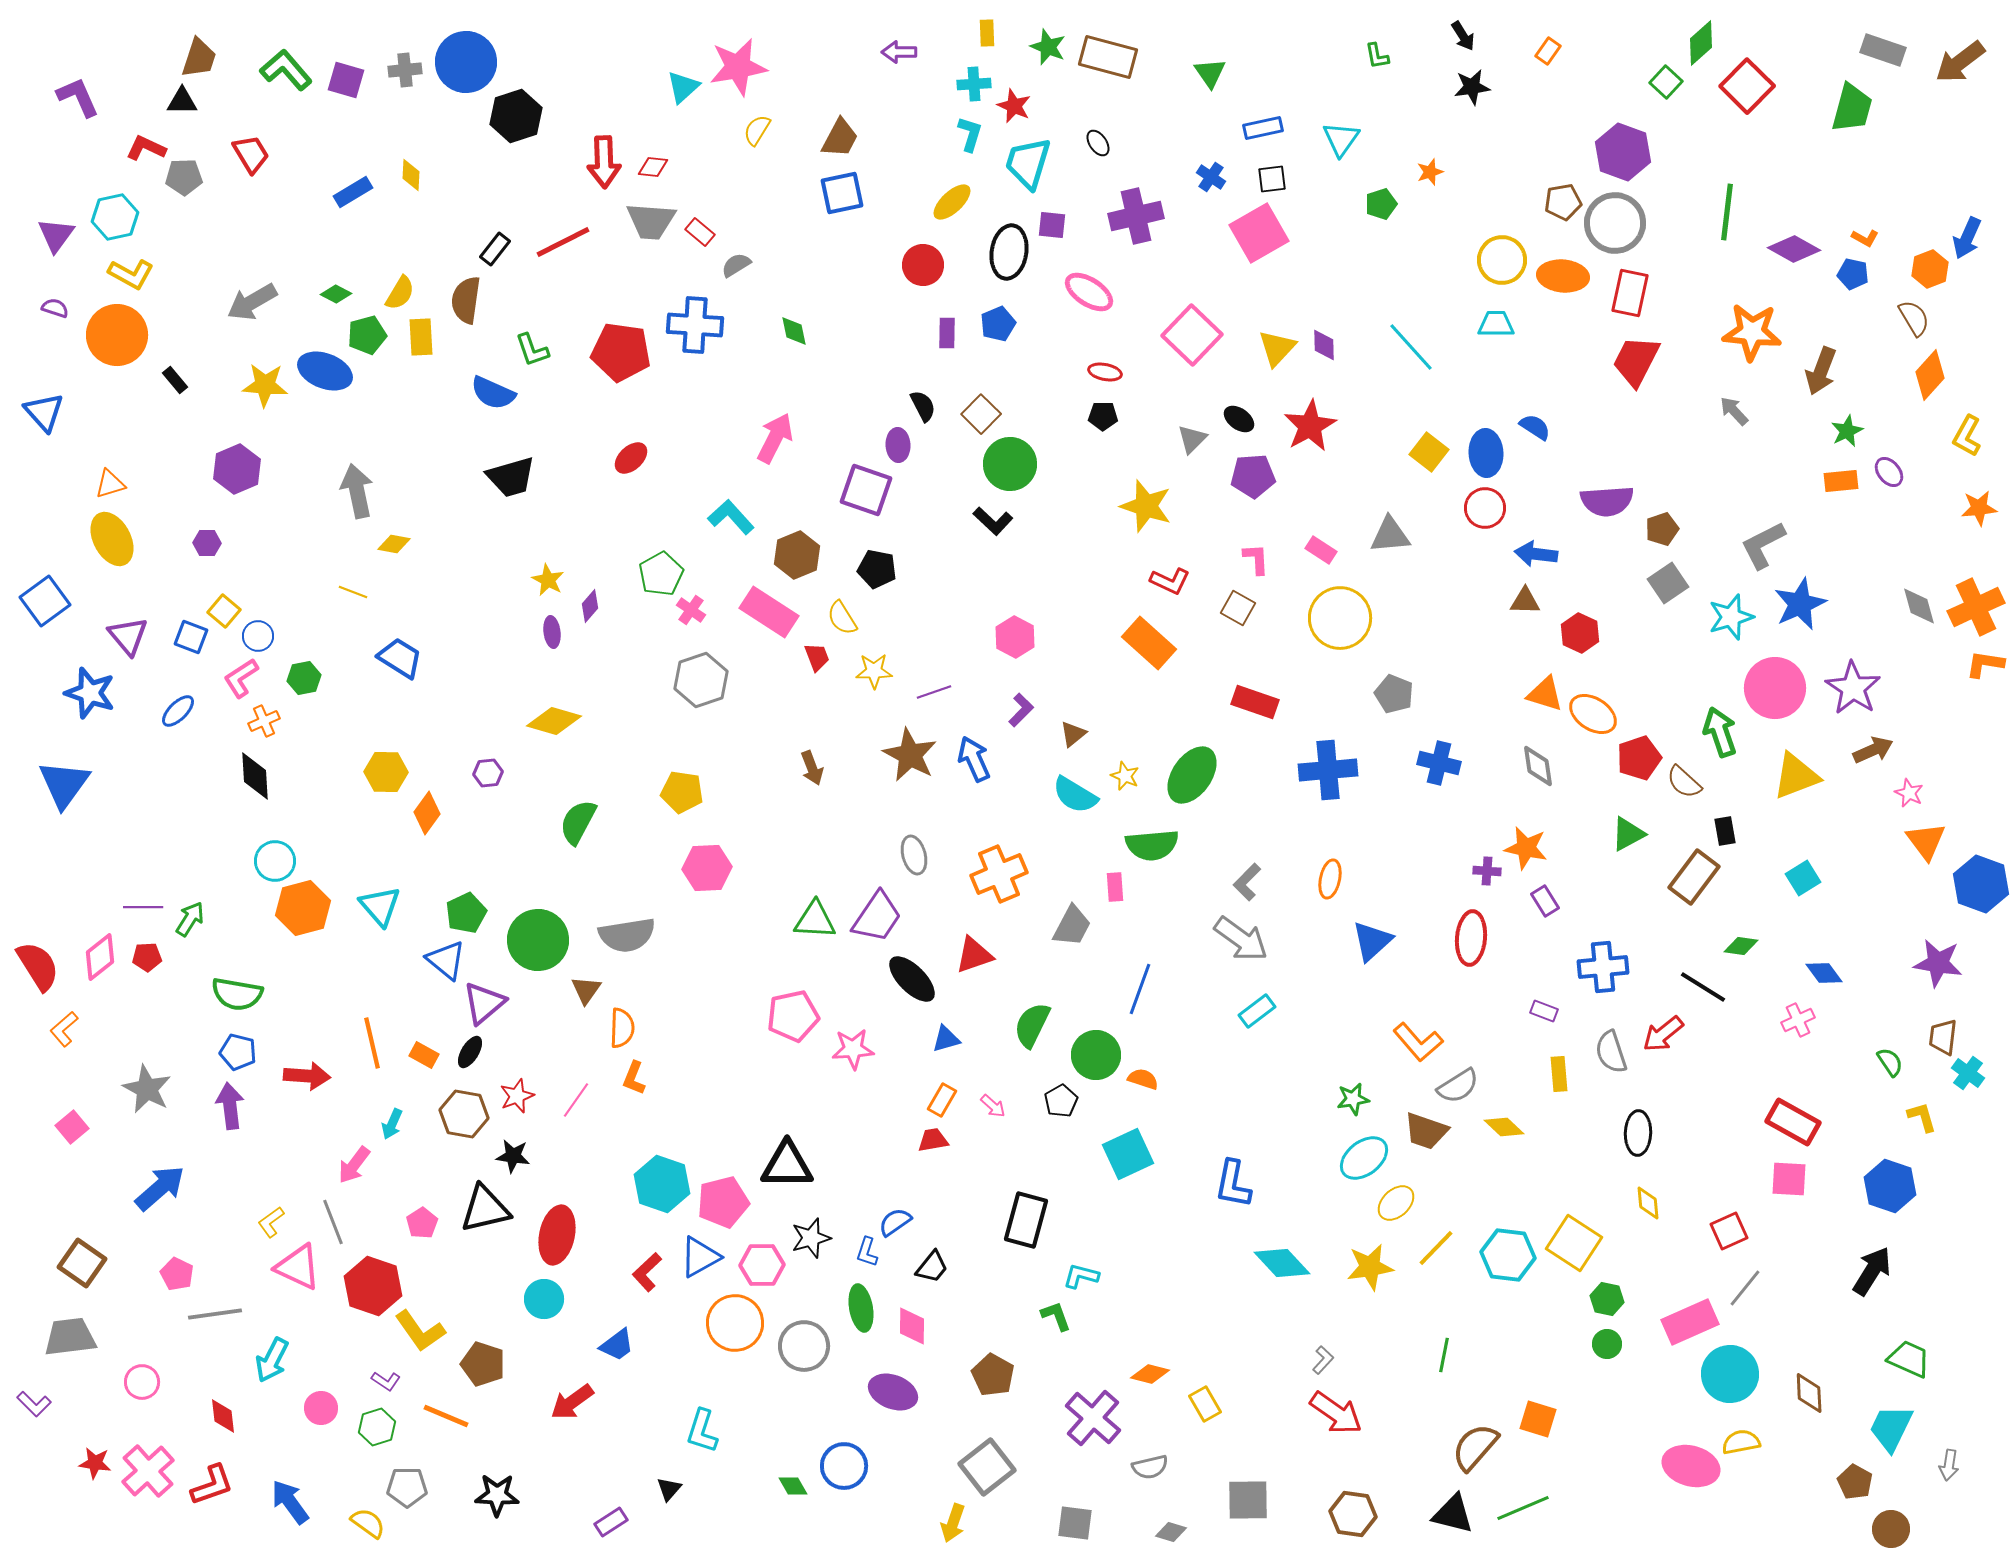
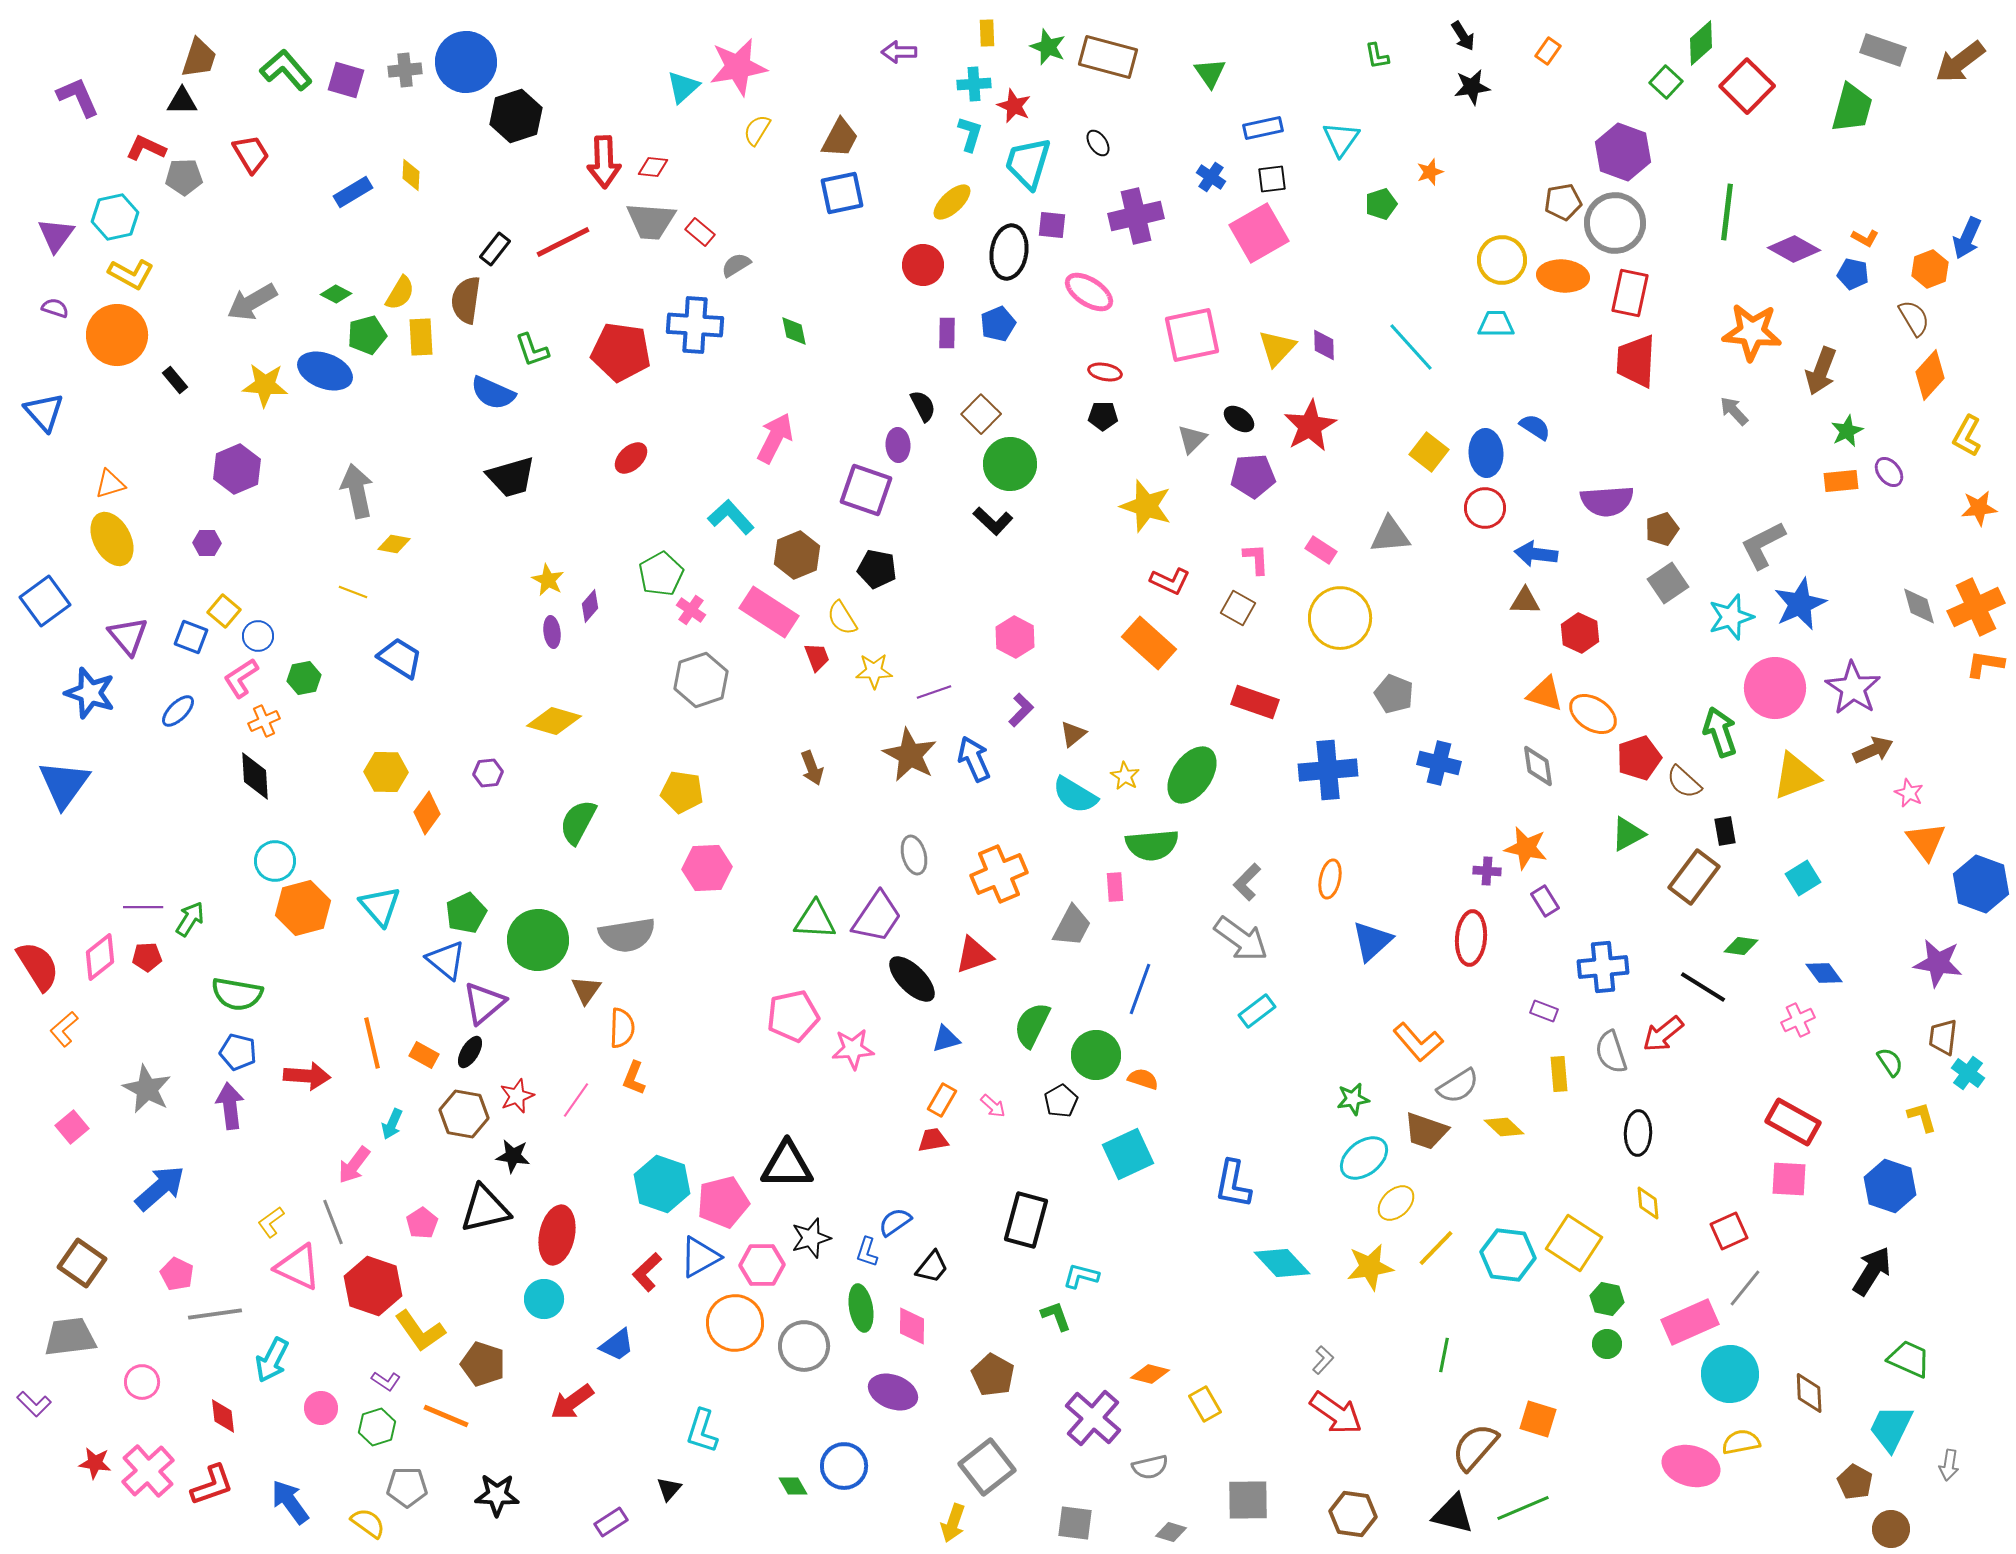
pink square at (1192, 335): rotated 34 degrees clockwise
red trapezoid at (1636, 361): rotated 24 degrees counterclockwise
yellow star at (1125, 776): rotated 8 degrees clockwise
